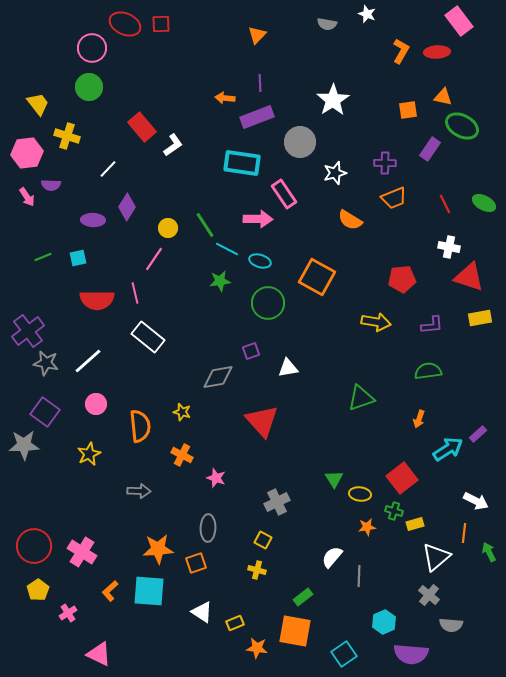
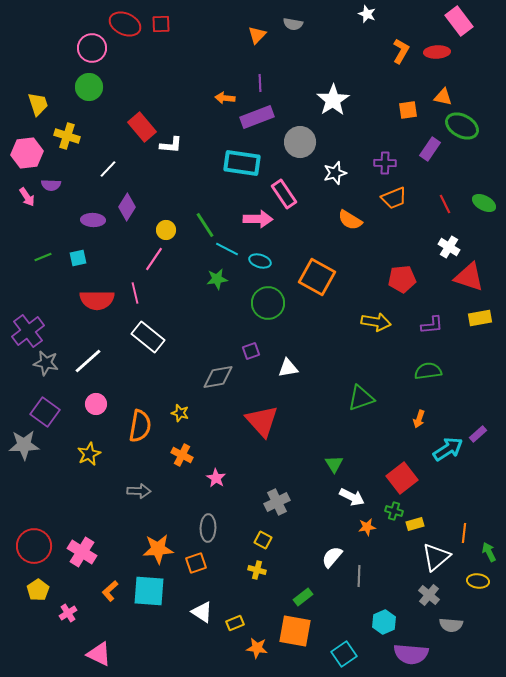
gray semicircle at (327, 24): moved 34 px left
yellow trapezoid at (38, 104): rotated 20 degrees clockwise
white L-shape at (173, 145): moved 2 px left; rotated 40 degrees clockwise
yellow circle at (168, 228): moved 2 px left, 2 px down
white cross at (449, 247): rotated 20 degrees clockwise
green star at (220, 281): moved 3 px left, 2 px up
yellow star at (182, 412): moved 2 px left, 1 px down
orange semicircle at (140, 426): rotated 16 degrees clockwise
pink star at (216, 478): rotated 12 degrees clockwise
green triangle at (334, 479): moved 15 px up
yellow ellipse at (360, 494): moved 118 px right, 87 px down
white arrow at (476, 501): moved 124 px left, 4 px up
